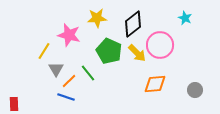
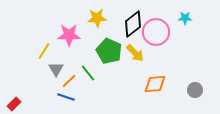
cyan star: rotated 24 degrees counterclockwise
pink star: rotated 15 degrees counterclockwise
pink circle: moved 4 px left, 13 px up
yellow arrow: moved 2 px left
red rectangle: rotated 48 degrees clockwise
